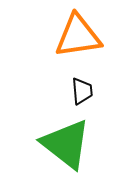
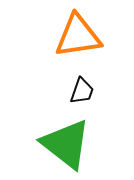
black trapezoid: rotated 24 degrees clockwise
